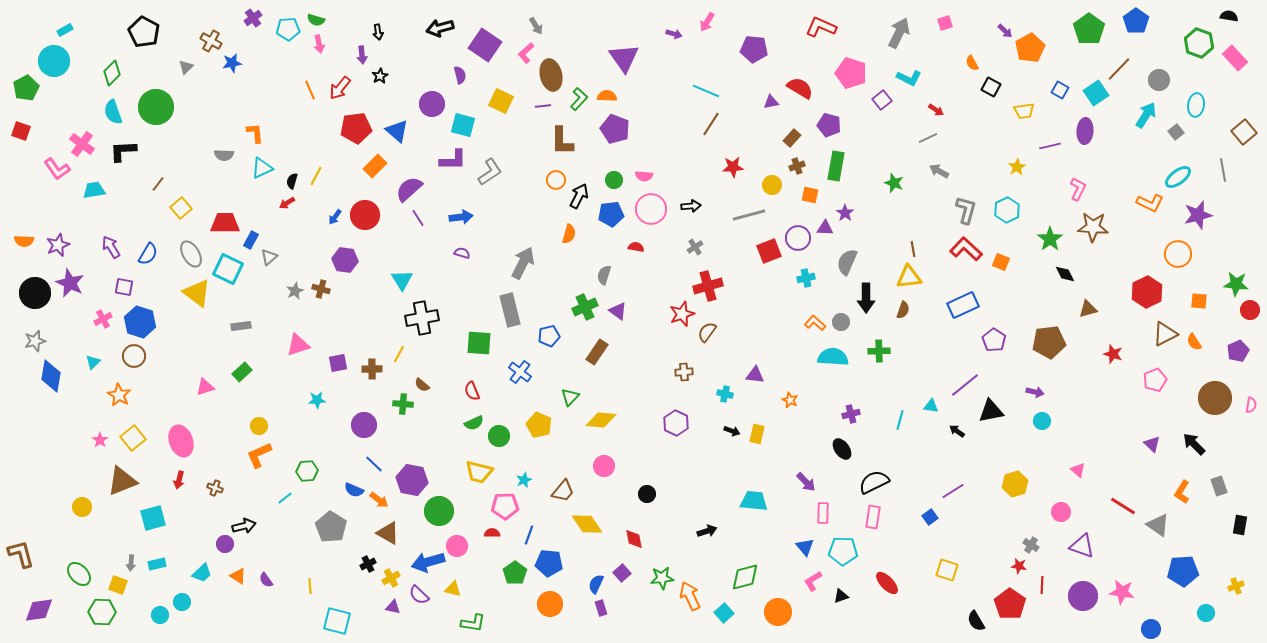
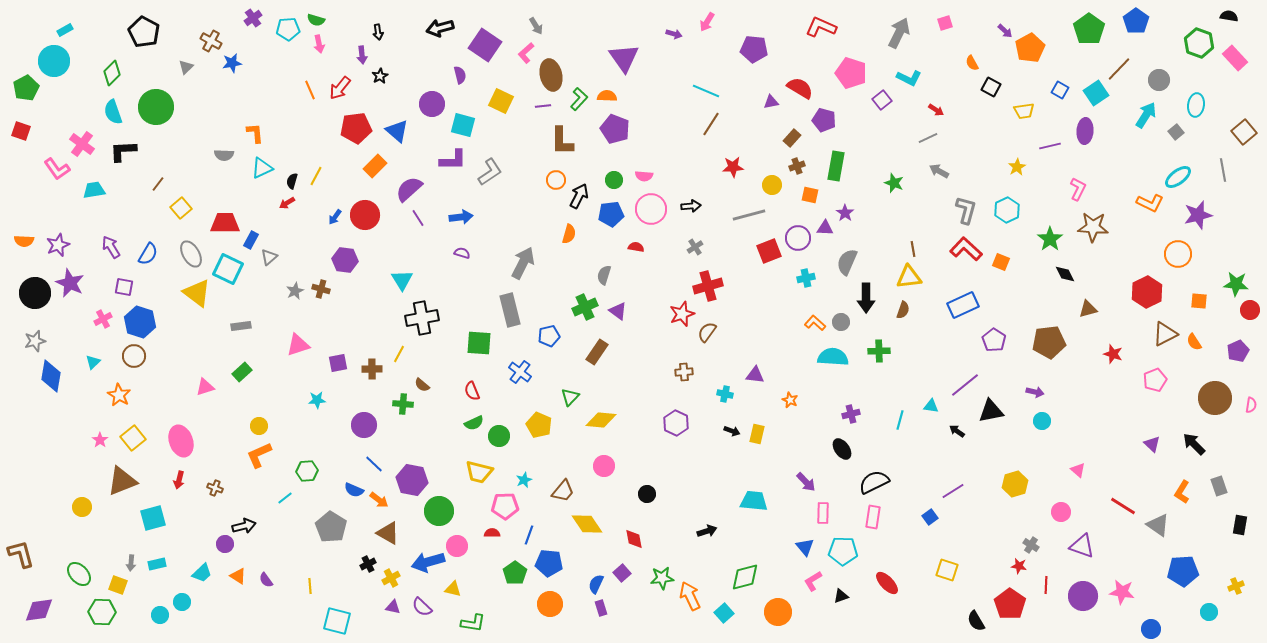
purple pentagon at (829, 125): moved 5 px left, 5 px up
red line at (1042, 585): moved 4 px right
purple semicircle at (419, 595): moved 3 px right, 12 px down
cyan circle at (1206, 613): moved 3 px right, 1 px up
